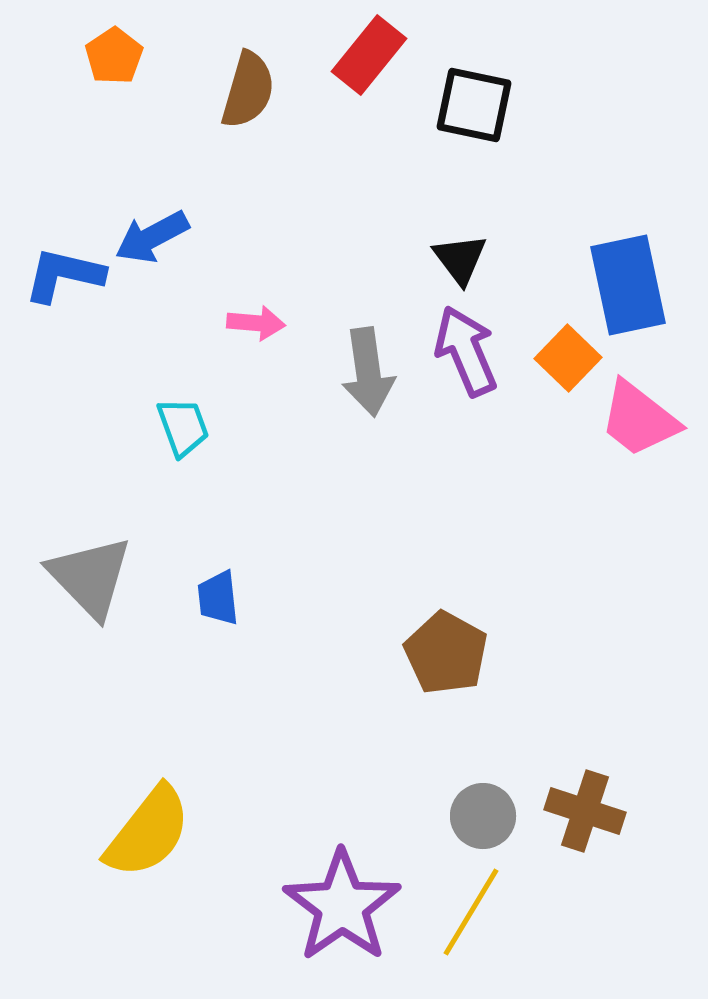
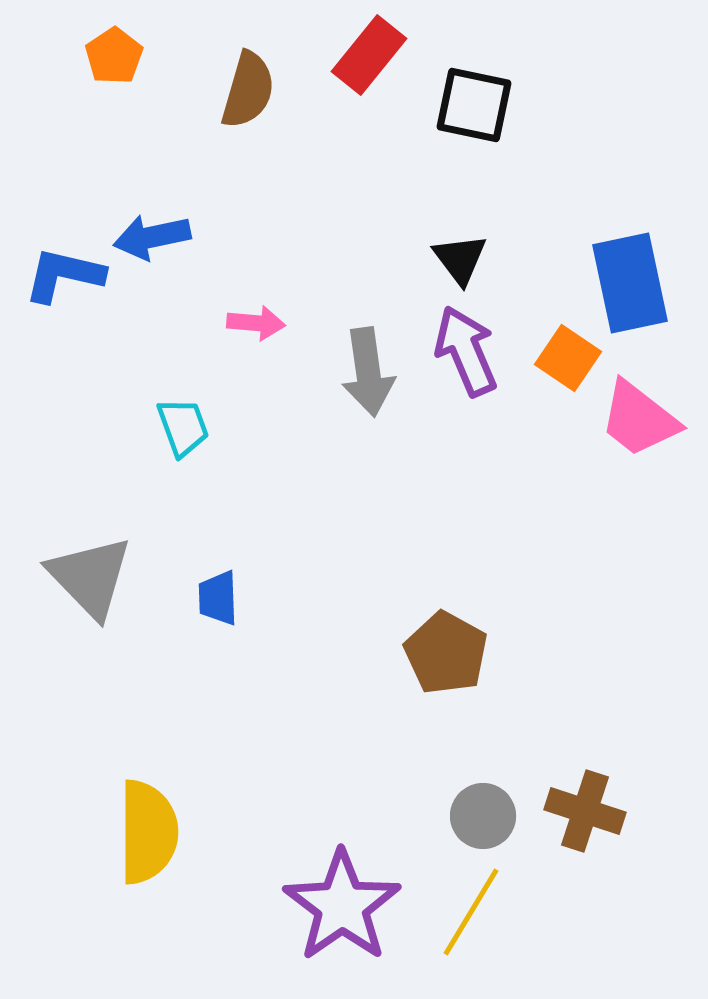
blue arrow: rotated 16 degrees clockwise
blue rectangle: moved 2 px right, 2 px up
orange square: rotated 10 degrees counterclockwise
blue trapezoid: rotated 4 degrees clockwise
yellow semicircle: rotated 38 degrees counterclockwise
